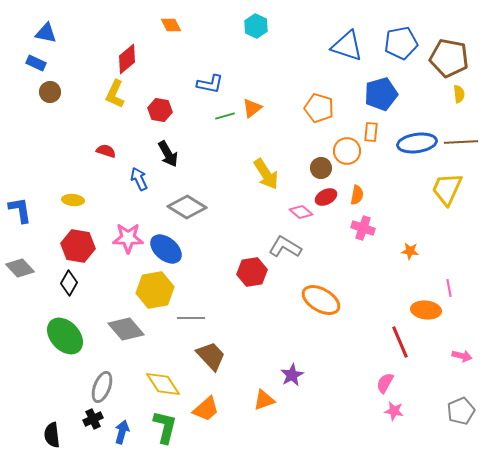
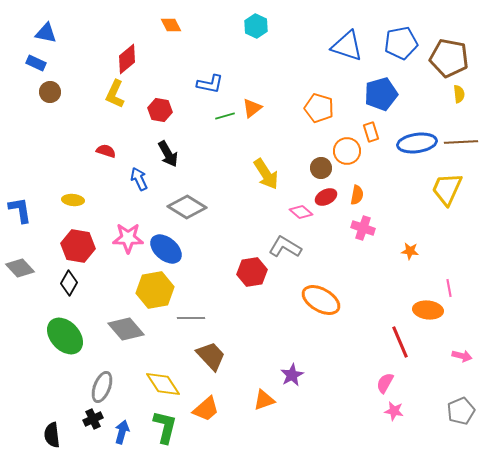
orange rectangle at (371, 132): rotated 24 degrees counterclockwise
orange ellipse at (426, 310): moved 2 px right
